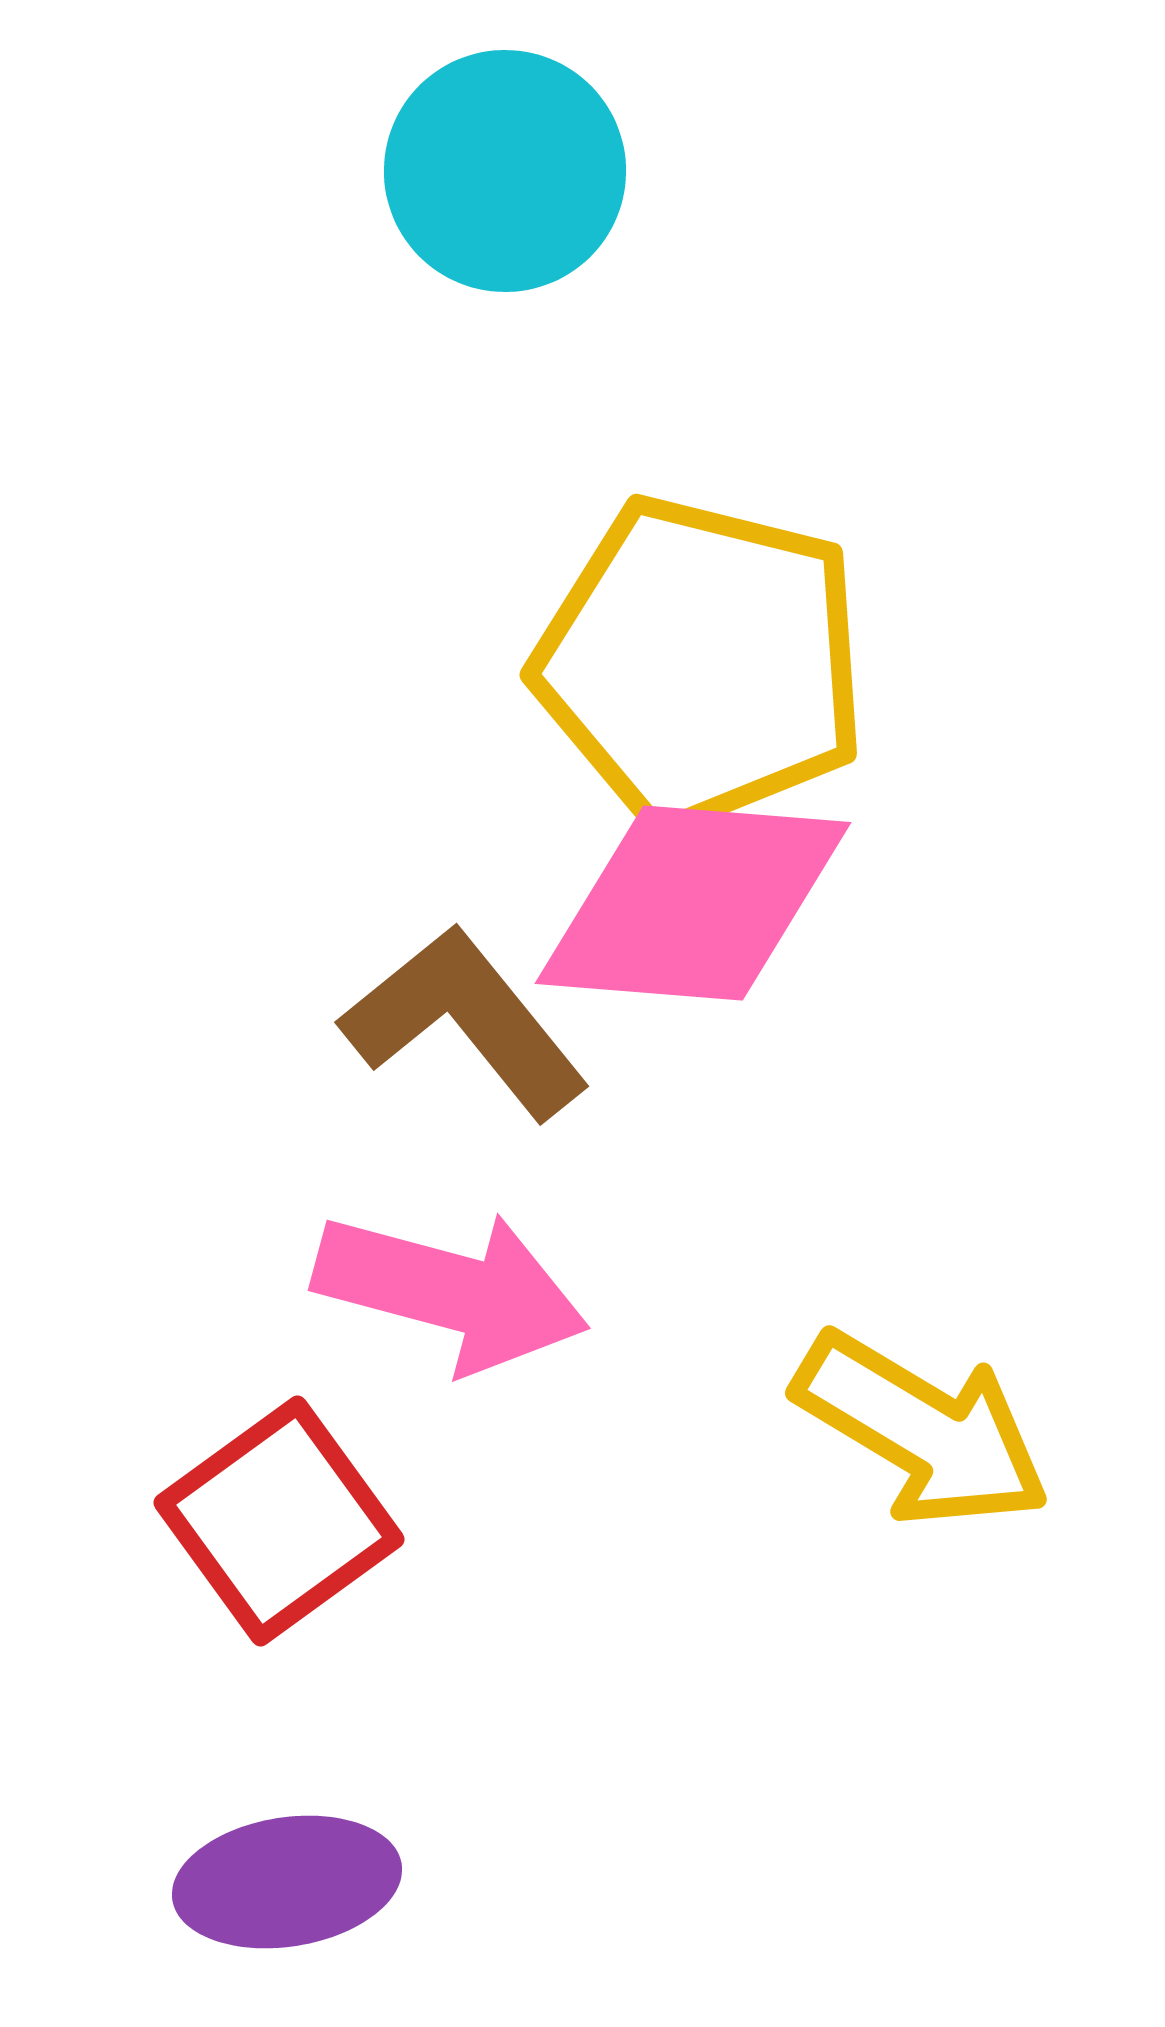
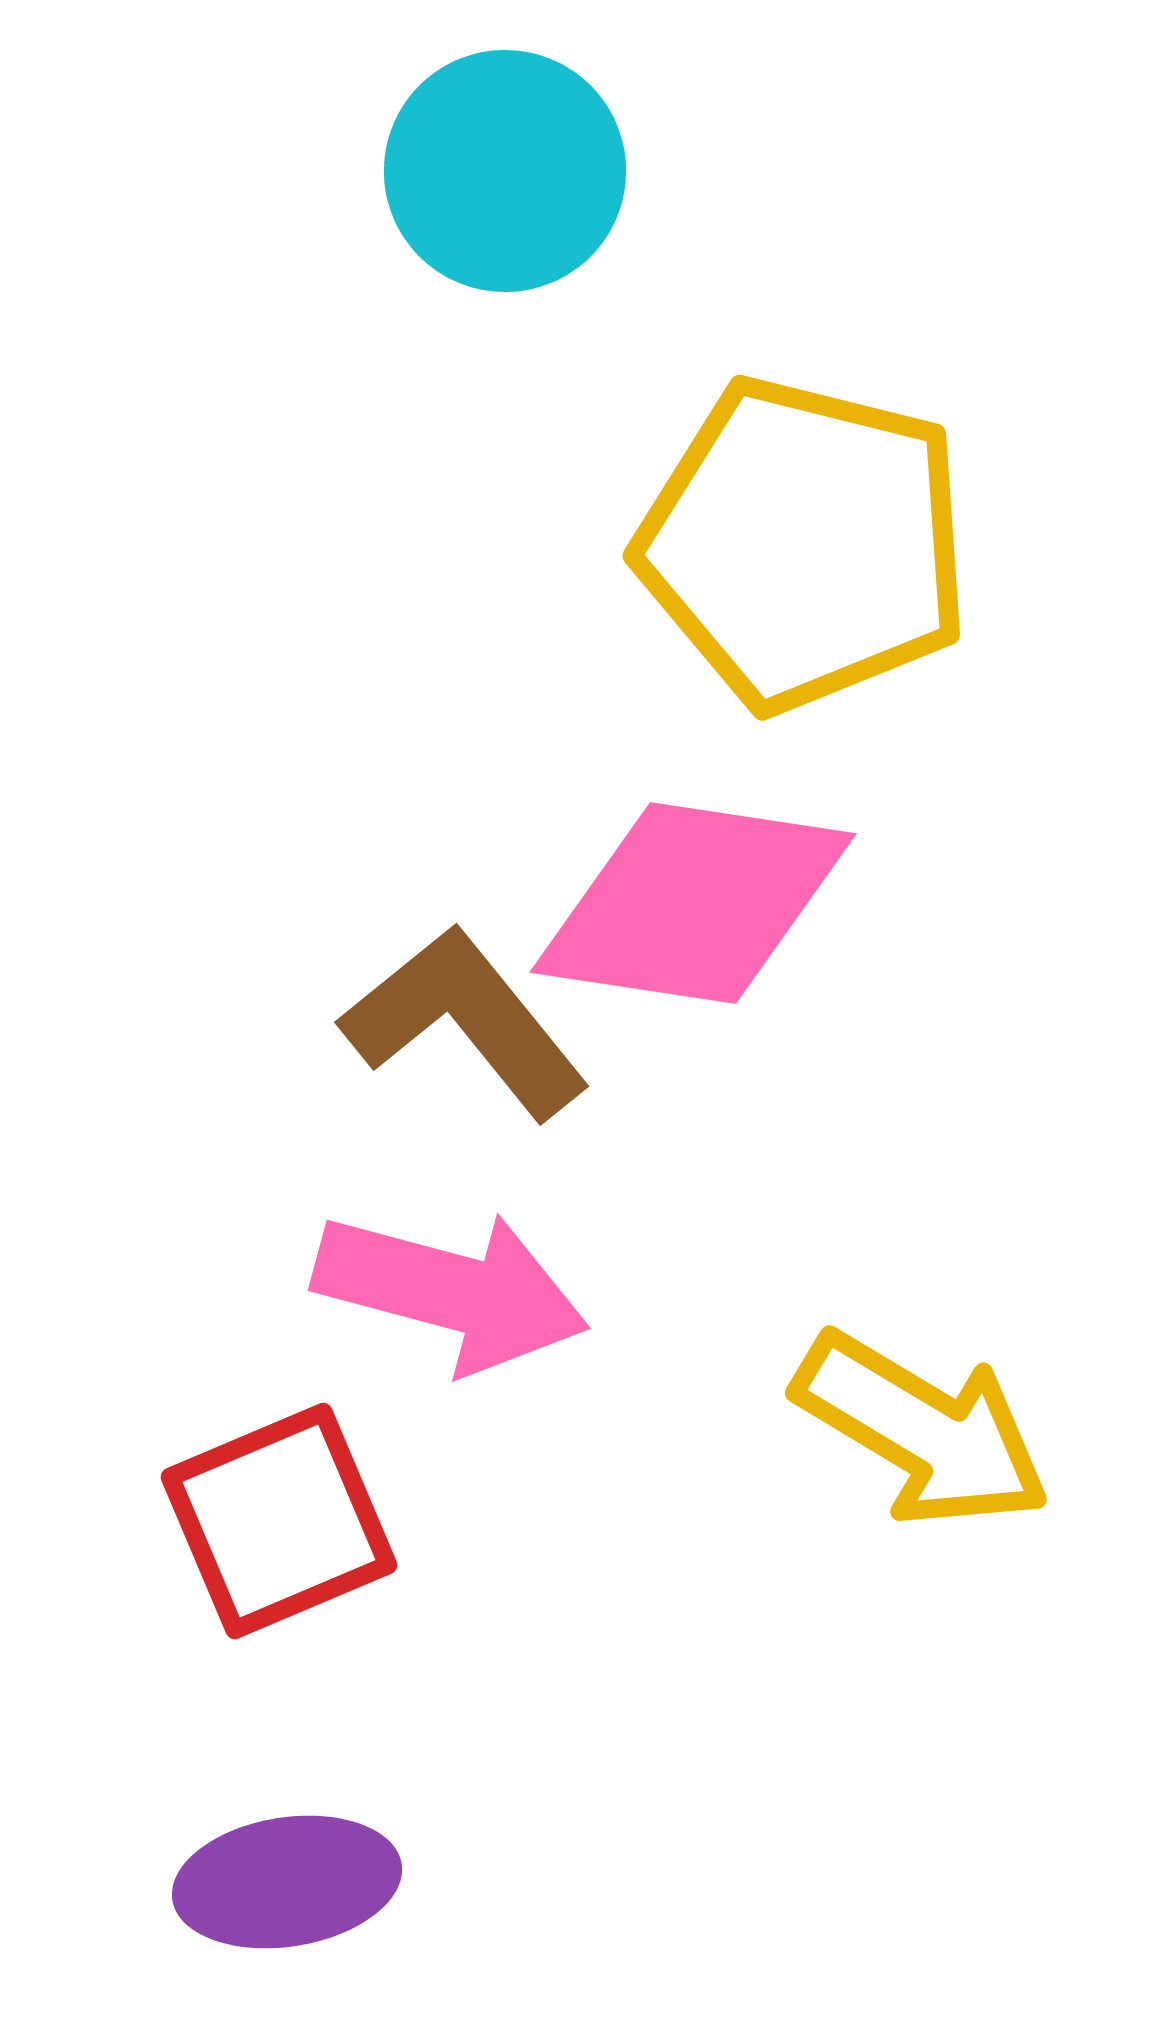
yellow pentagon: moved 103 px right, 119 px up
pink diamond: rotated 4 degrees clockwise
red square: rotated 13 degrees clockwise
